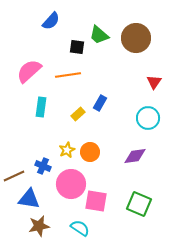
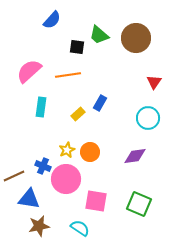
blue semicircle: moved 1 px right, 1 px up
pink circle: moved 5 px left, 5 px up
